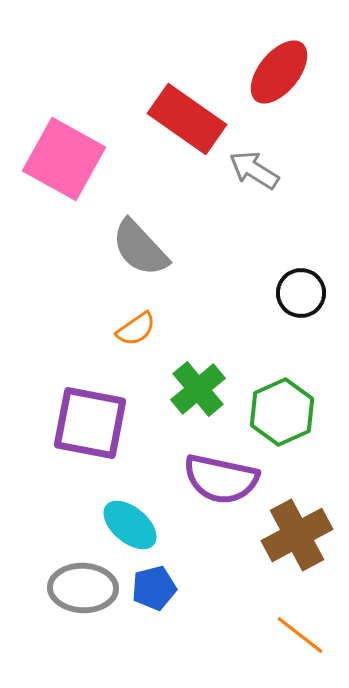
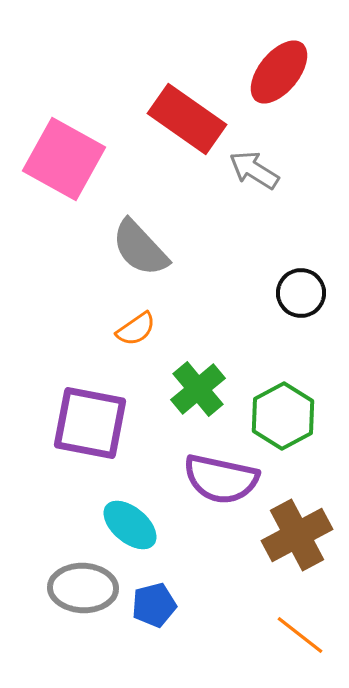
green hexagon: moved 1 px right, 4 px down; rotated 4 degrees counterclockwise
blue pentagon: moved 17 px down
